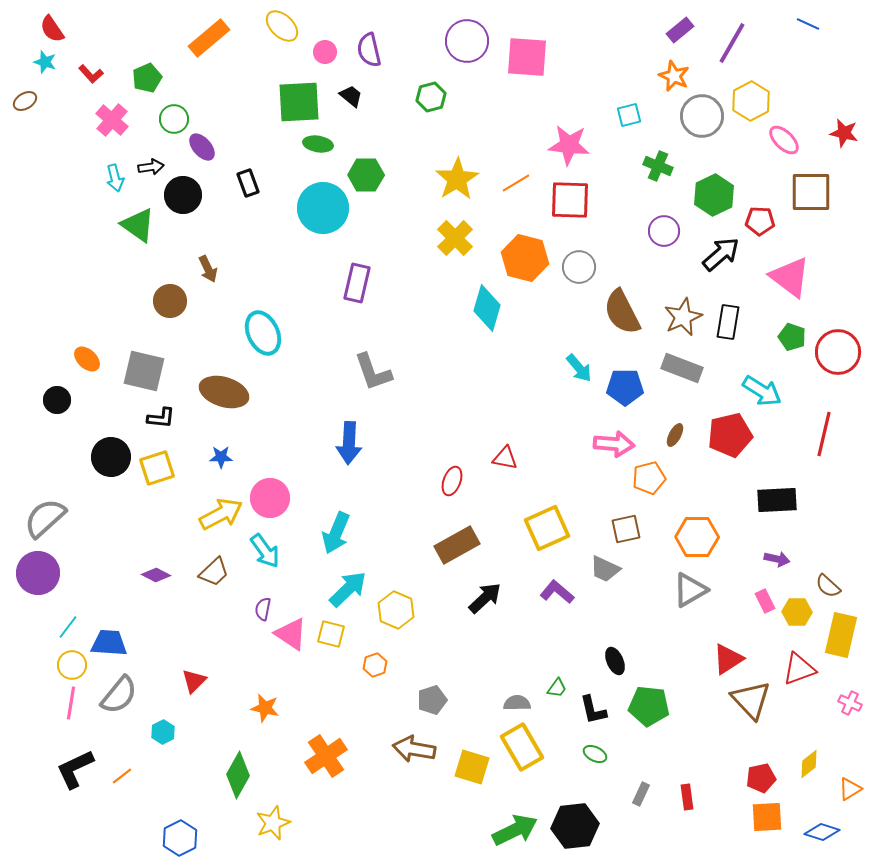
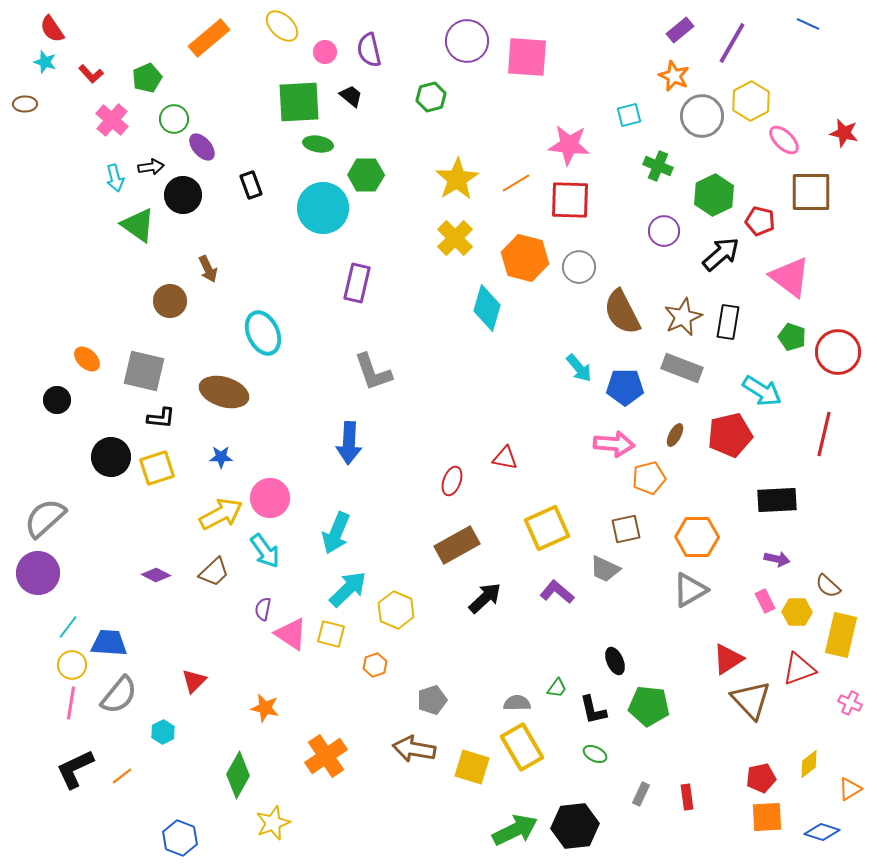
brown ellipse at (25, 101): moved 3 px down; rotated 30 degrees clockwise
black rectangle at (248, 183): moved 3 px right, 2 px down
red pentagon at (760, 221): rotated 12 degrees clockwise
blue hexagon at (180, 838): rotated 12 degrees counterclockwise
